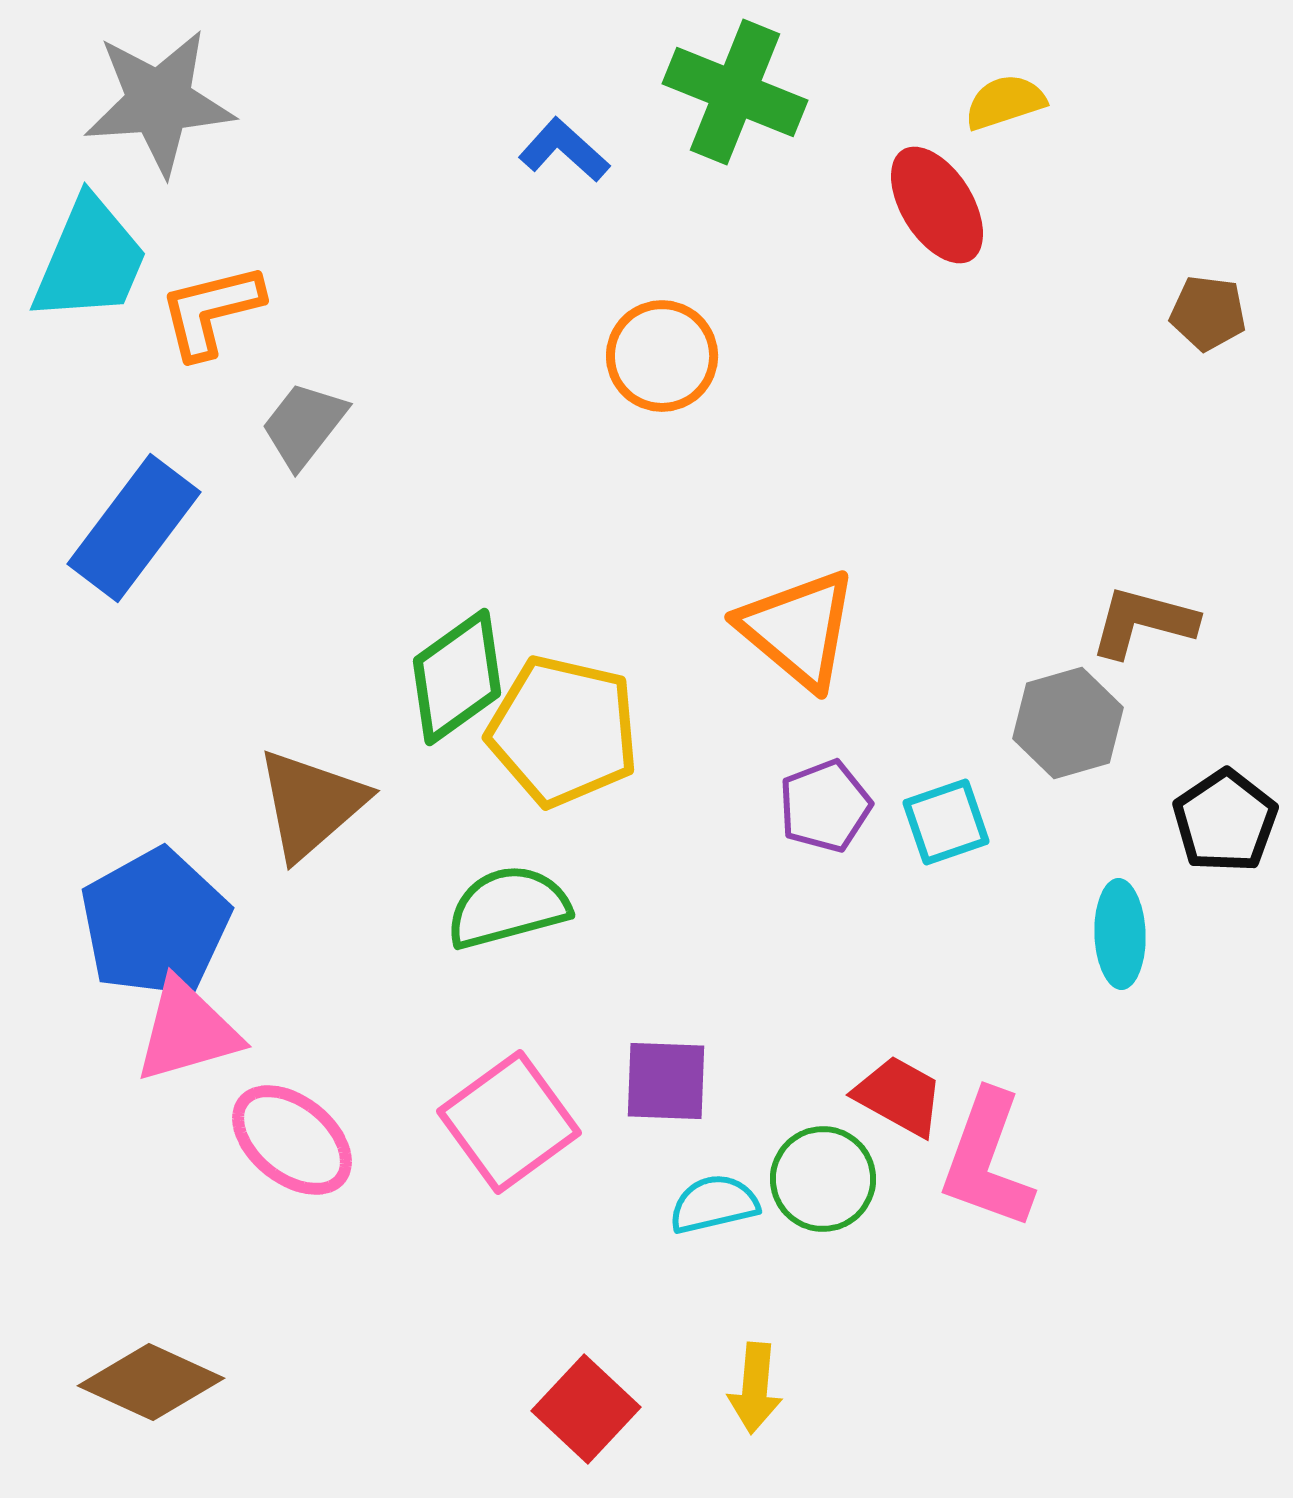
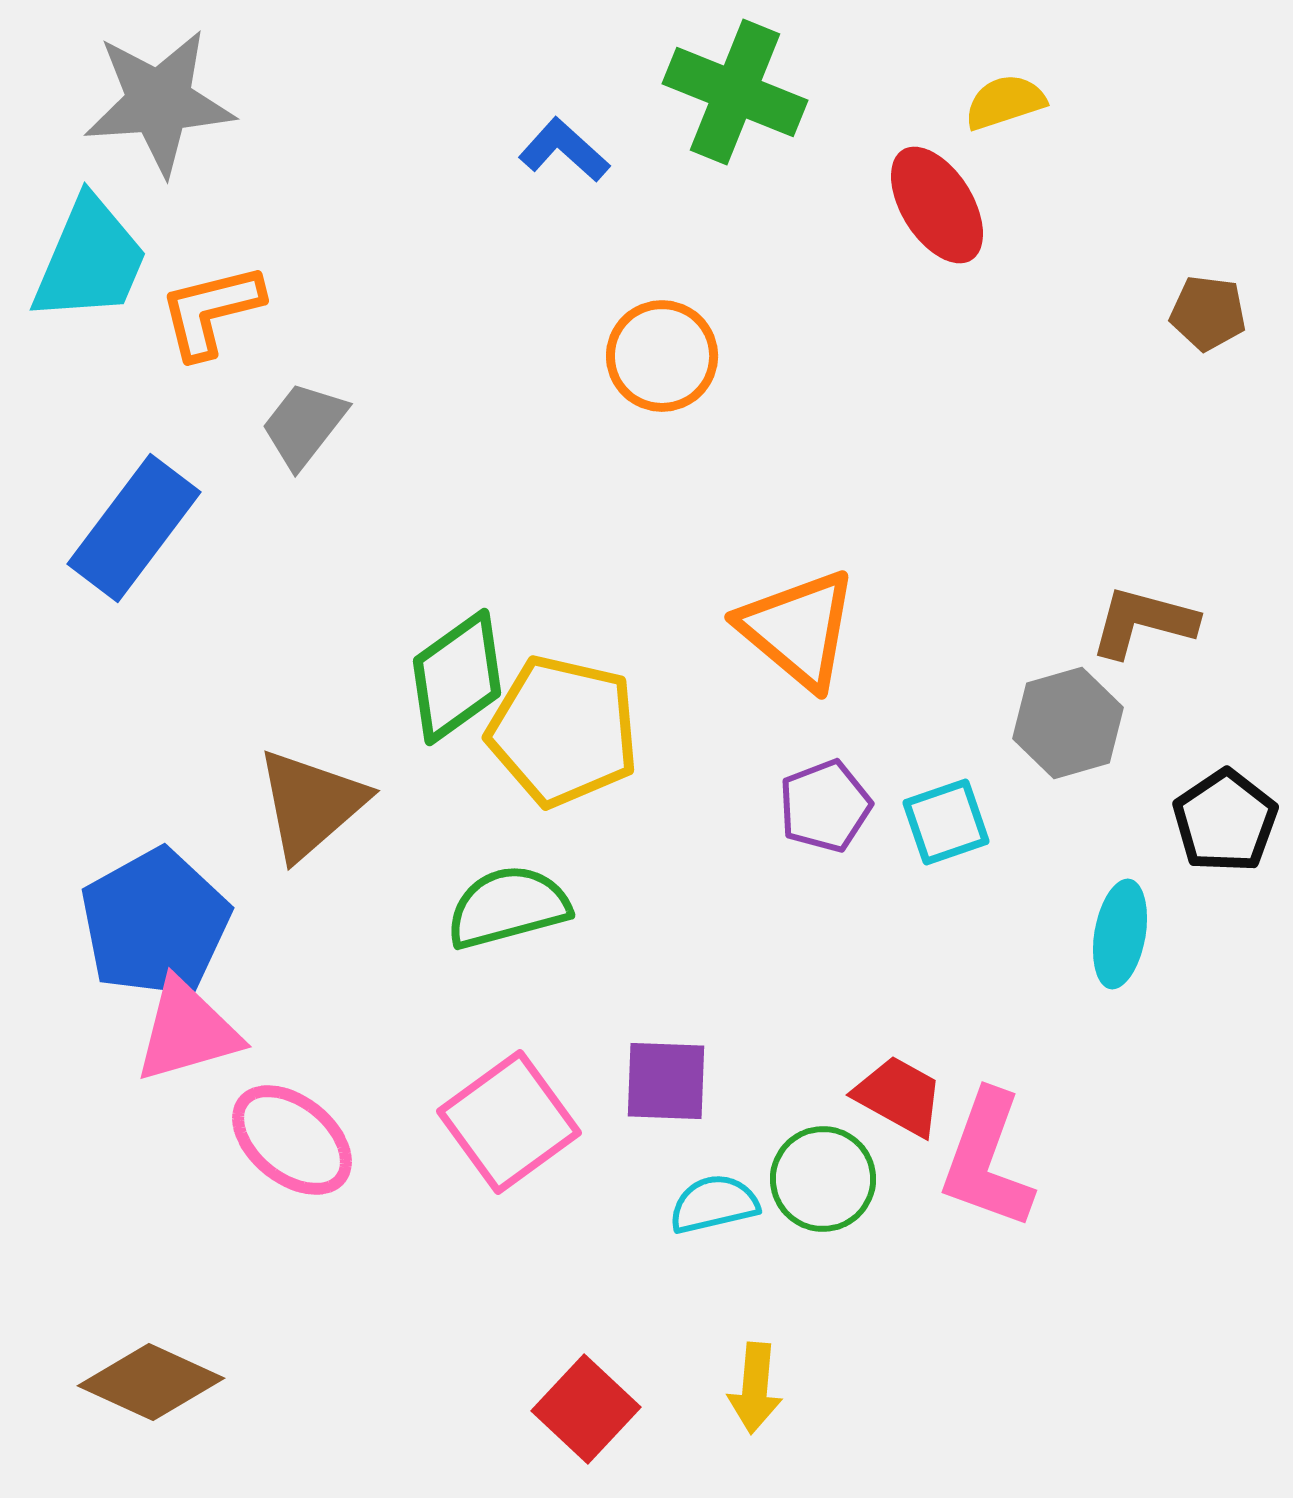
cyan ellipse: rotated 12 degrees clockwise
